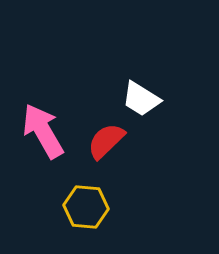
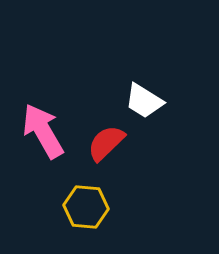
white trapezoid: moved 3 px right, 2 px down
red semicircle: moved 2 px down
